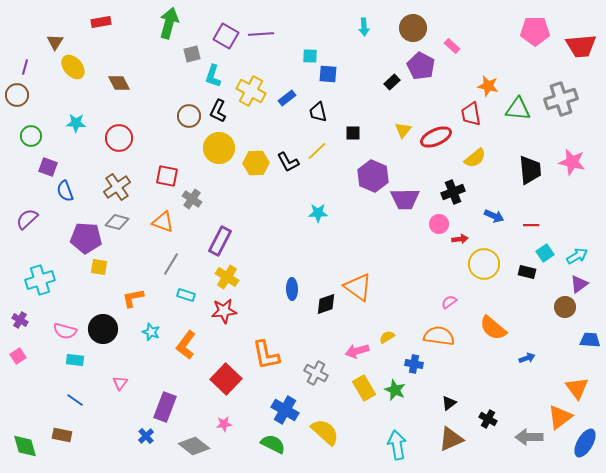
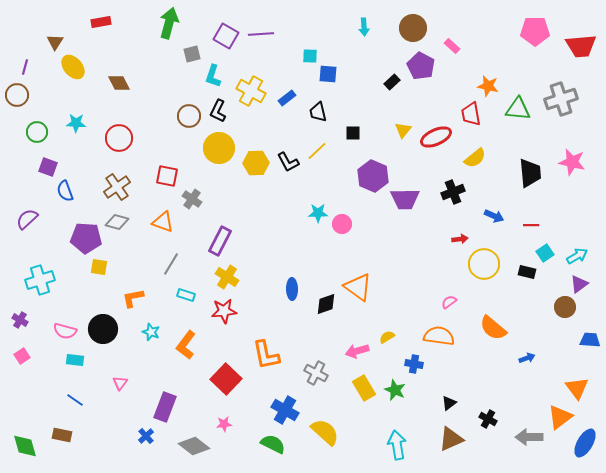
green circle at (31, 136): moved 6 px right, 4 px up
black trapezoid at (530, 170): moved 3 px down
pink circle at (439, 224): moved 97 px left
pink square at (18, 356): moved 4 px right
